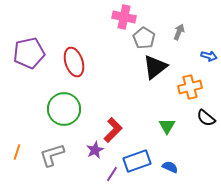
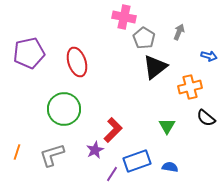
red ellipse: moved 3 px right
blue semicircle: rotated 14 degrees counterclockwise
